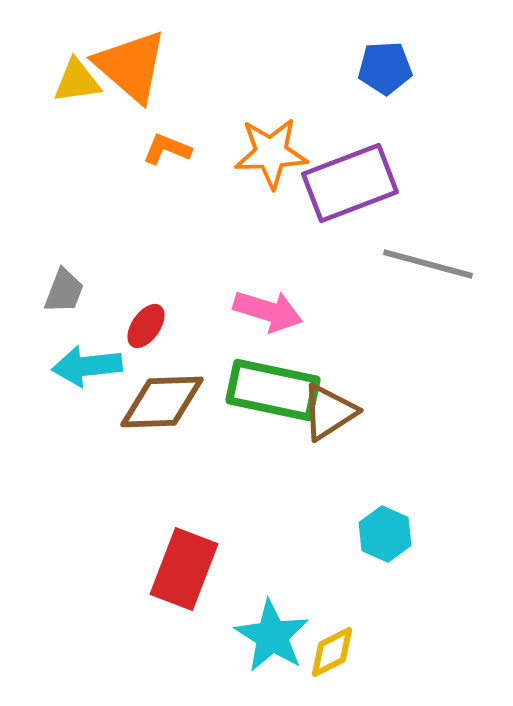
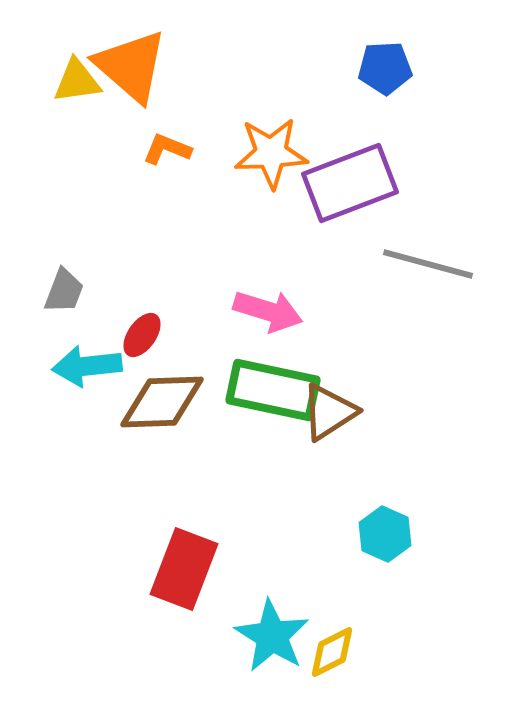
red ellipse: moved 4 px left, 9 px down
